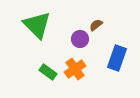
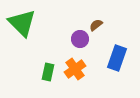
green triangle: moved 15 px left, 2 px up
green rectangle: rotated 66 degrees clockwise
